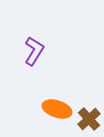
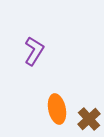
orange ellipse: rotated 60 degrees clockwise
